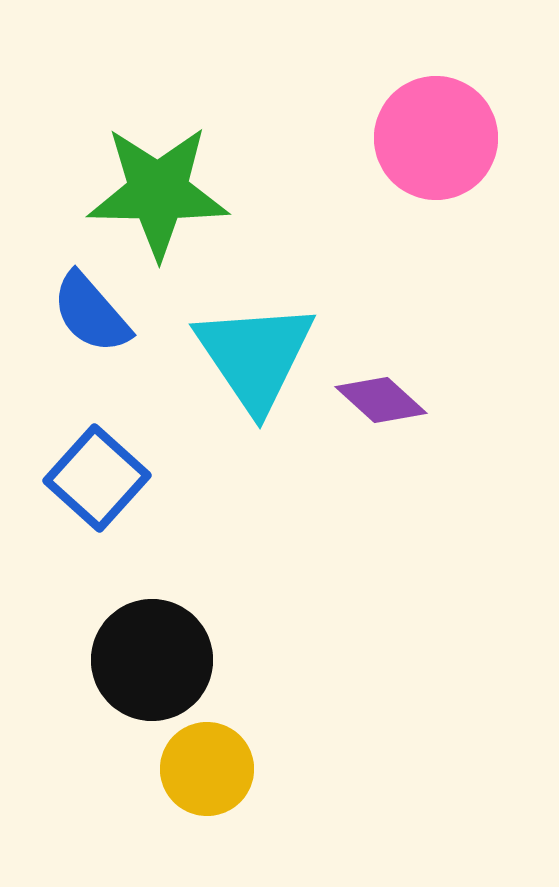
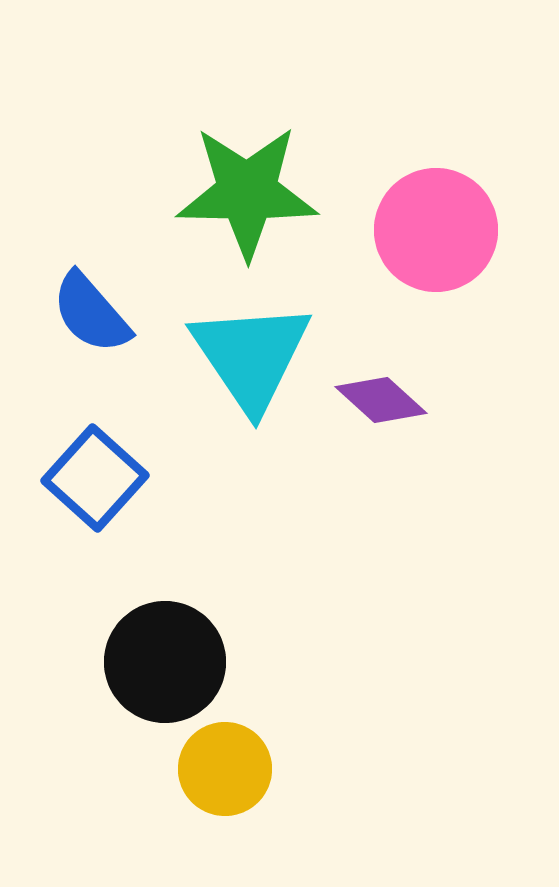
pink circle: moved 92 px down
green star: moved 89 px right
cyan triangle: moved 4 px left
blue square: moved 2 px left
black circle: moved 13 px right, 2 px down
yellow circle: moved 18 px right
